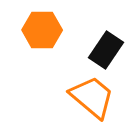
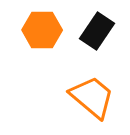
black rectangle: moved 9 px left, 19 px up
